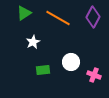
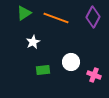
orange line: moved 2 px left; rotated 10 degrees counterclockwise
